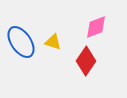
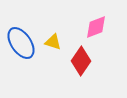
blue ellipse: moved 1 px down
red diamond: moved 5 px left
